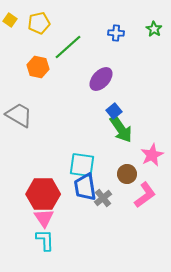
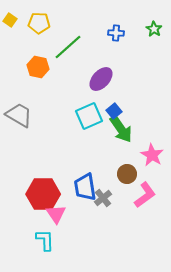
yellow pentagon: rotated 15 degrees clockwise
pink star: rotated 15 degrees counterclockwise
cyan square: moved 7 px right, 49 px up; rotated 32 degrees counterclockwise
pink triangle: moved 12 px right, 4 px up
